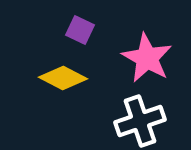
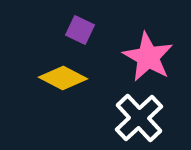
pink star: moved 1 px right, 1 px up
white cross: moved 1 px left, 3 px up; rotated 24 degrees counterclockwise
